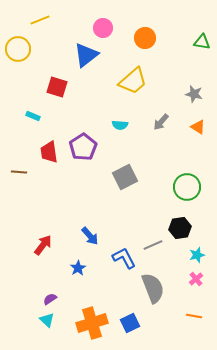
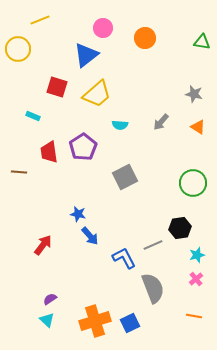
yellow trapezoid: moved 36 px left, 13 px down
green circle: moved 6 px right, 4 px up
blue star: moved 54 px up; rotated 28 degrees counterclockwise
orange cross: moved 3 px right, 2 px up
